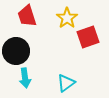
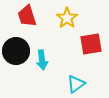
red square: moved 3 px right, 7 px down; rotated 10 degrees clockwise
cyan arrow: moved 17 px right, 18 px up
cyan triangle: moved 10 px right, 1 px down
